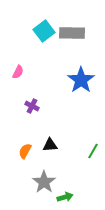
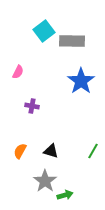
gray rectangle: moved 8 px down
blue star: moved 1 px down
purple cross: rotated 16 degrees counterclockwise
black triangle: moved 1 px right, 6 px down; rotated 21 degrees clockwise
orange semicircle: moved 5 px left
gray star: moved 1 px right, 1 px up
green arrow: moved 2 px up
